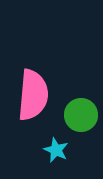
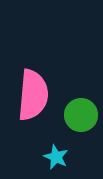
cyan star: moved 7 px down
